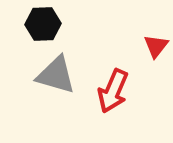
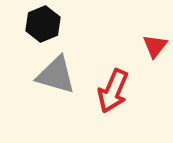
black hexagon: rotated 20 degrees counterclockwise
red triangle: moved 1 px left
